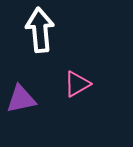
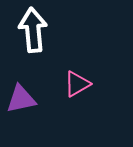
white arrow: moved 7 px left
